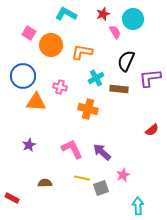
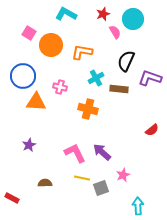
purple L-shape: rotated 25 degrees clockwise
pink L-shape: moved 3 px right, 4 px down
